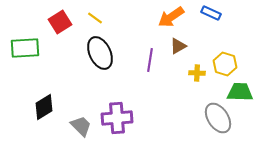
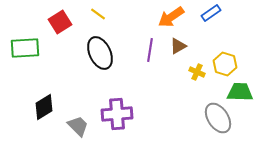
blue rectangle: rotated 60 degrees counterclockwise
yellow line: moved 3 px right, 4 px up
purple line: moved 10 px up
yellow cross: moved 1 px up; rotated 21 degrees clockwise
purple cross: moved 4 px up
gray trapezoid: moved 3 px left
